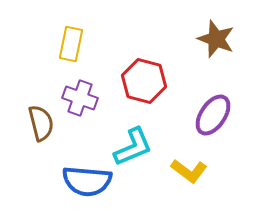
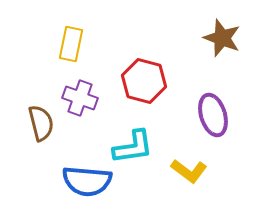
brown star: moved 6 px right, 1 px up
purple ellipse: rotated 51 degrees counterclockwise
cyan L-shape: rotated 15 degrees clockwise
